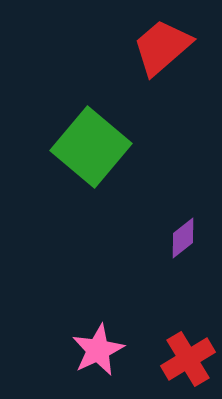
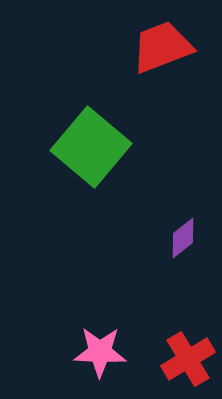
red trapezoid: rotated 20 degrees clockwise
pink star: moved 2 px right, 2 px down; rotated 28 degrees clockwise
